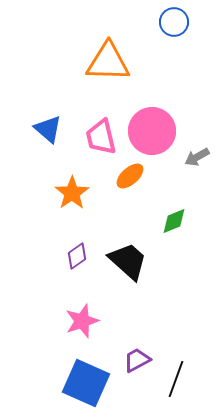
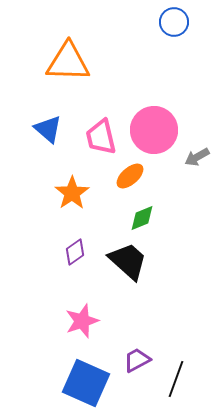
orange triangle: moved 40 px left
pink circle: moved 2 px right, 1 px up
green diamond: moved 32 px left, 3 px up
purple diamond: moved 2 px left, 4 px up
